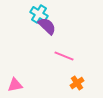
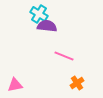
purple semicircle: rotated 36 degrees counterclockwise
